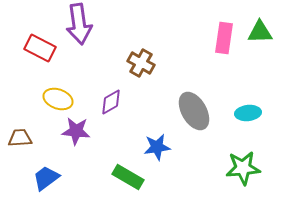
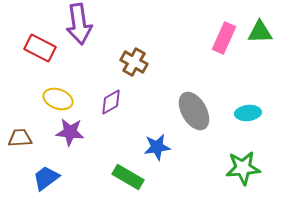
pink rectangle: rotated 16 degrees clockwise
brown cross: moved 7 px left, 1 px up
purple star: moved 6 px left, 1 px down
